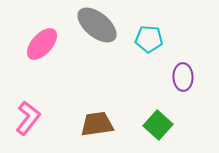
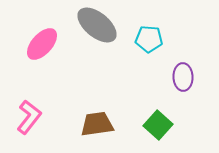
pink L-shape: moved 1 px right, 1 px up
